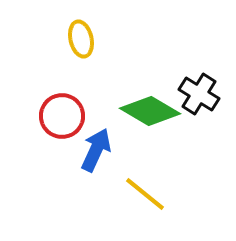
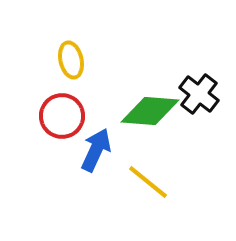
yellow ellipse: moved 10 px left, 21 px down
black cross: rotated 6 degrees clockwise
green diamond: rotated 26 degrees counterclockwise
yellow line: moved 3 px right, 12 px up
